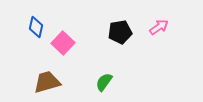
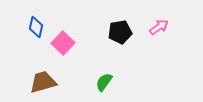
brown trapezoid: moved 4 px left
